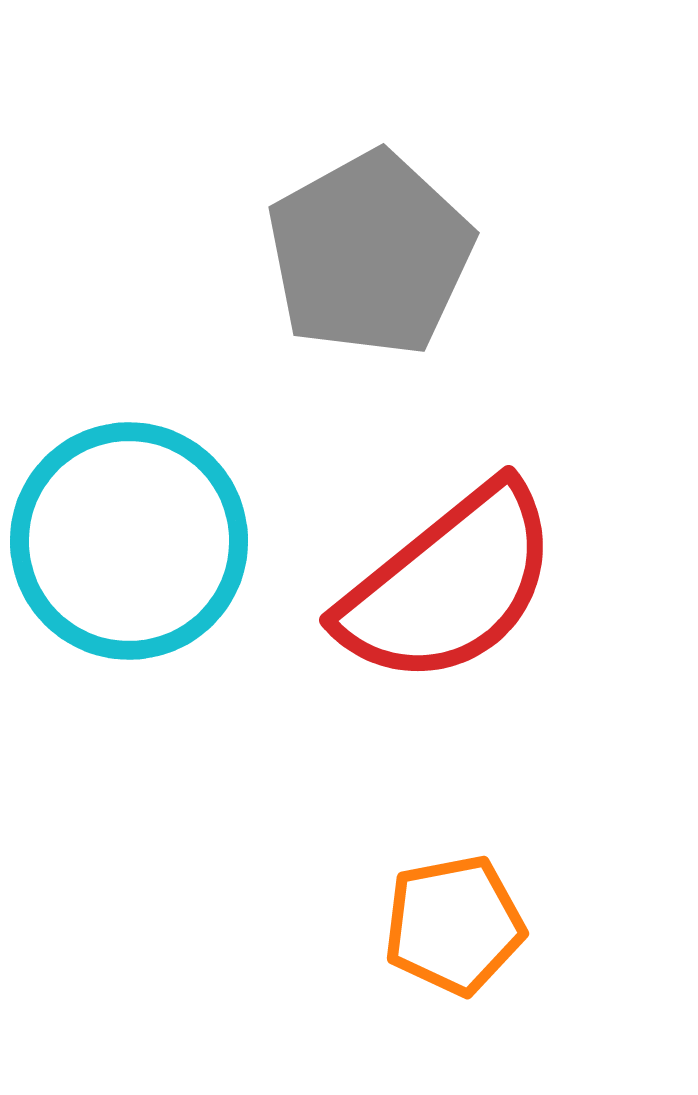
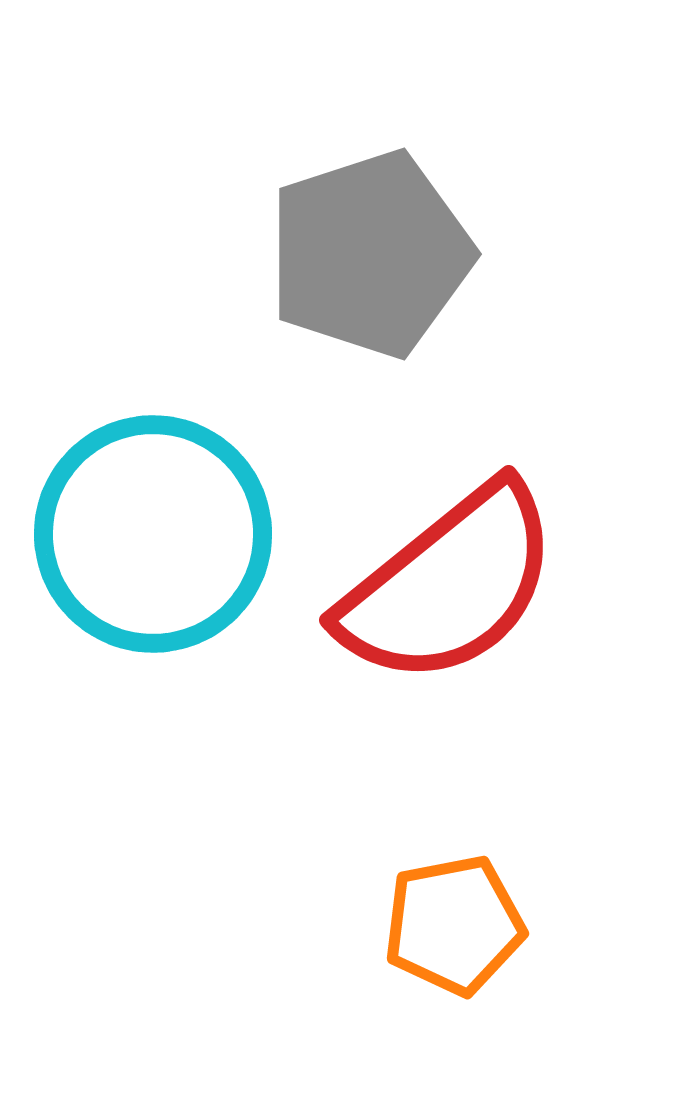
gray pentagon: rotated 11 degrees clockwise
cyan circle: moved 24 px right, 7 px up
